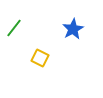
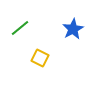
green line: moved 6 px right; rotated 12 degrees clockwise
